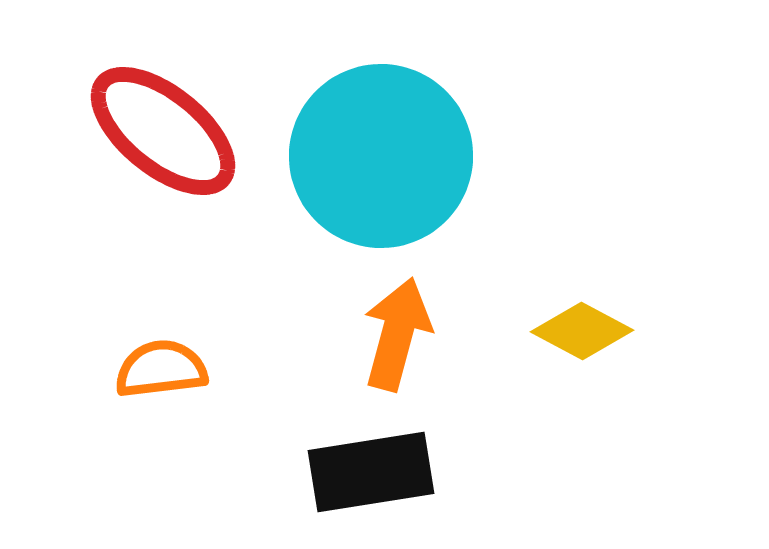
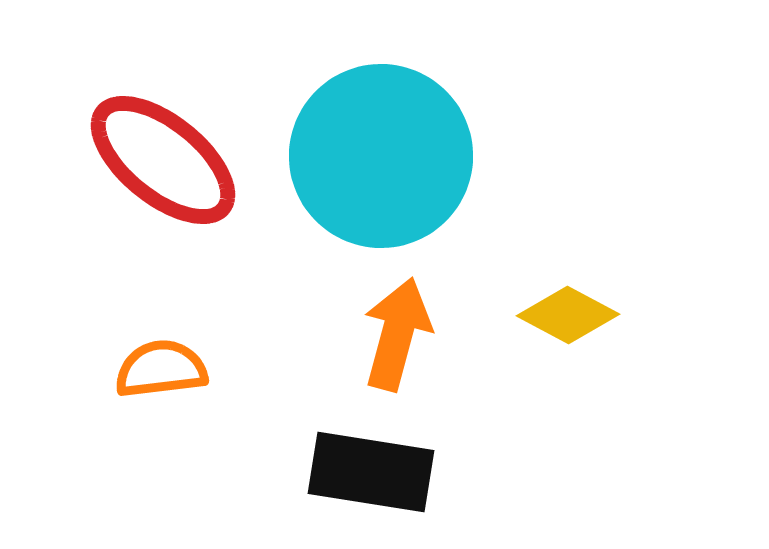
red ellipse: moved 29 px down
yellow diamond: moved 14 px left, 16 px up
black rectangle: rotated 18 degrees clockwise
